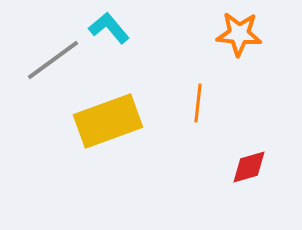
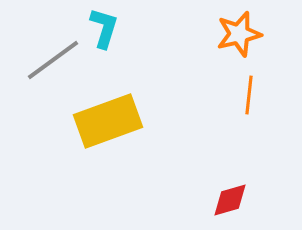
cyan L-shape: moved 5 px left; rotated 57 degrees clockwise
orange star: rotated 18 degrees counterclockwise
orange line: moved 51 px right, 8 px up
red diamond: moved 19 px left, 33 px down
